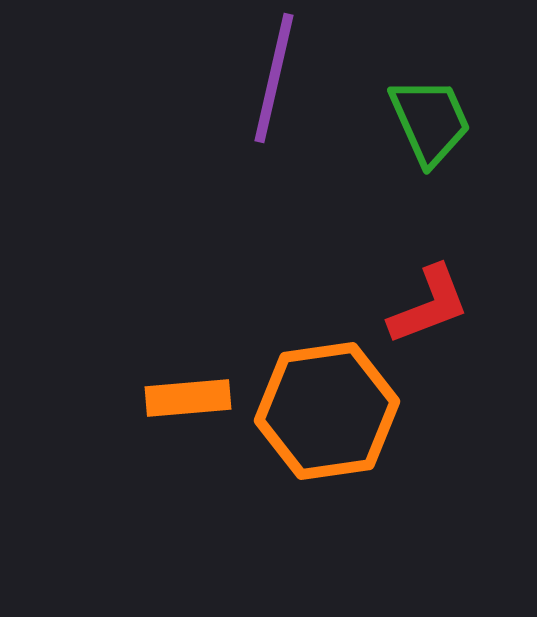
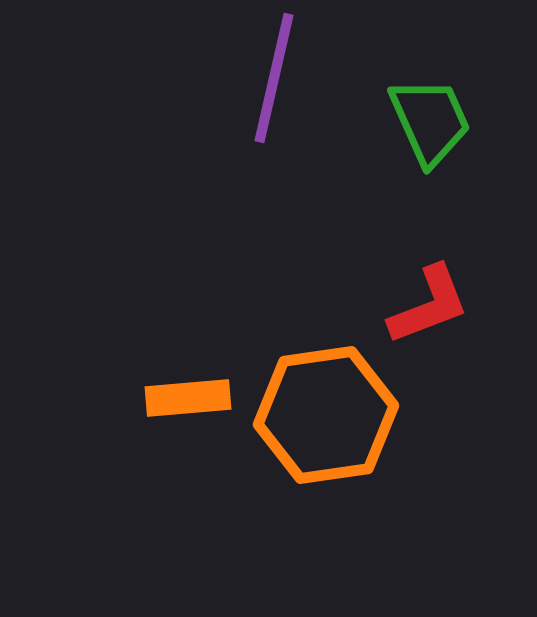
orange hexagon: moved 1 px left, 4 px down
